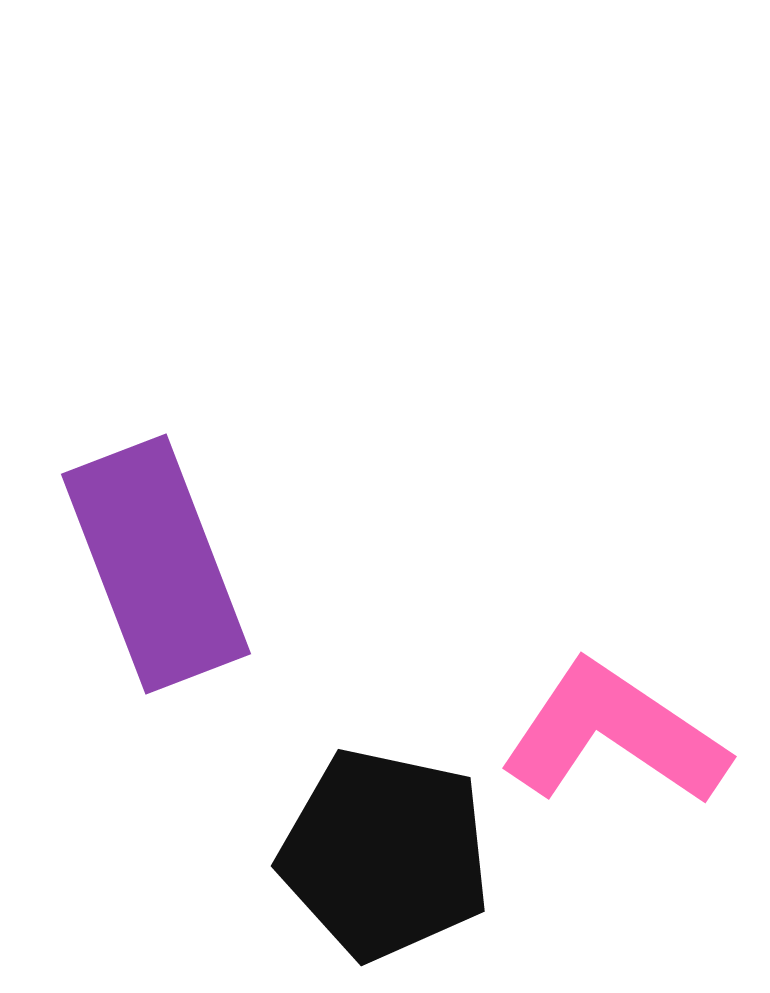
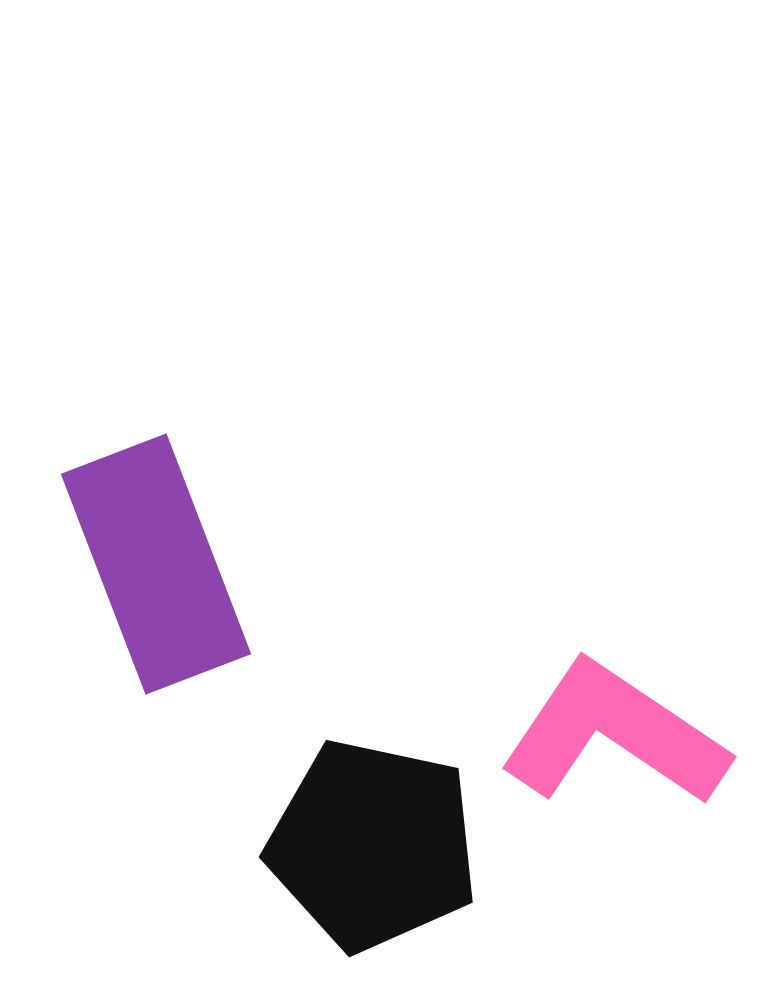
black pentagon: moved 12 px left, 9 px up
